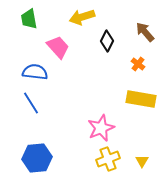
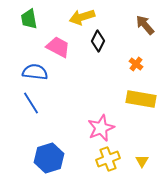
brown arrow: moved 7 px up
black diamond: moved 9 px left
pink trapezoid: rotated 20 degrees counterclockwise
orange cross: moved 2 px left
blue hexagon: moved 12 px right; rotated 12 degrees counterclockwise
